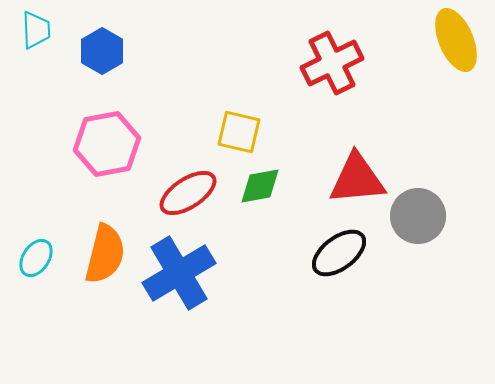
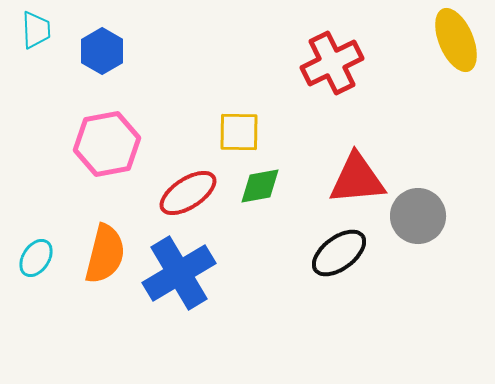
yellow square: rotated 12 degrees counterclockwise
